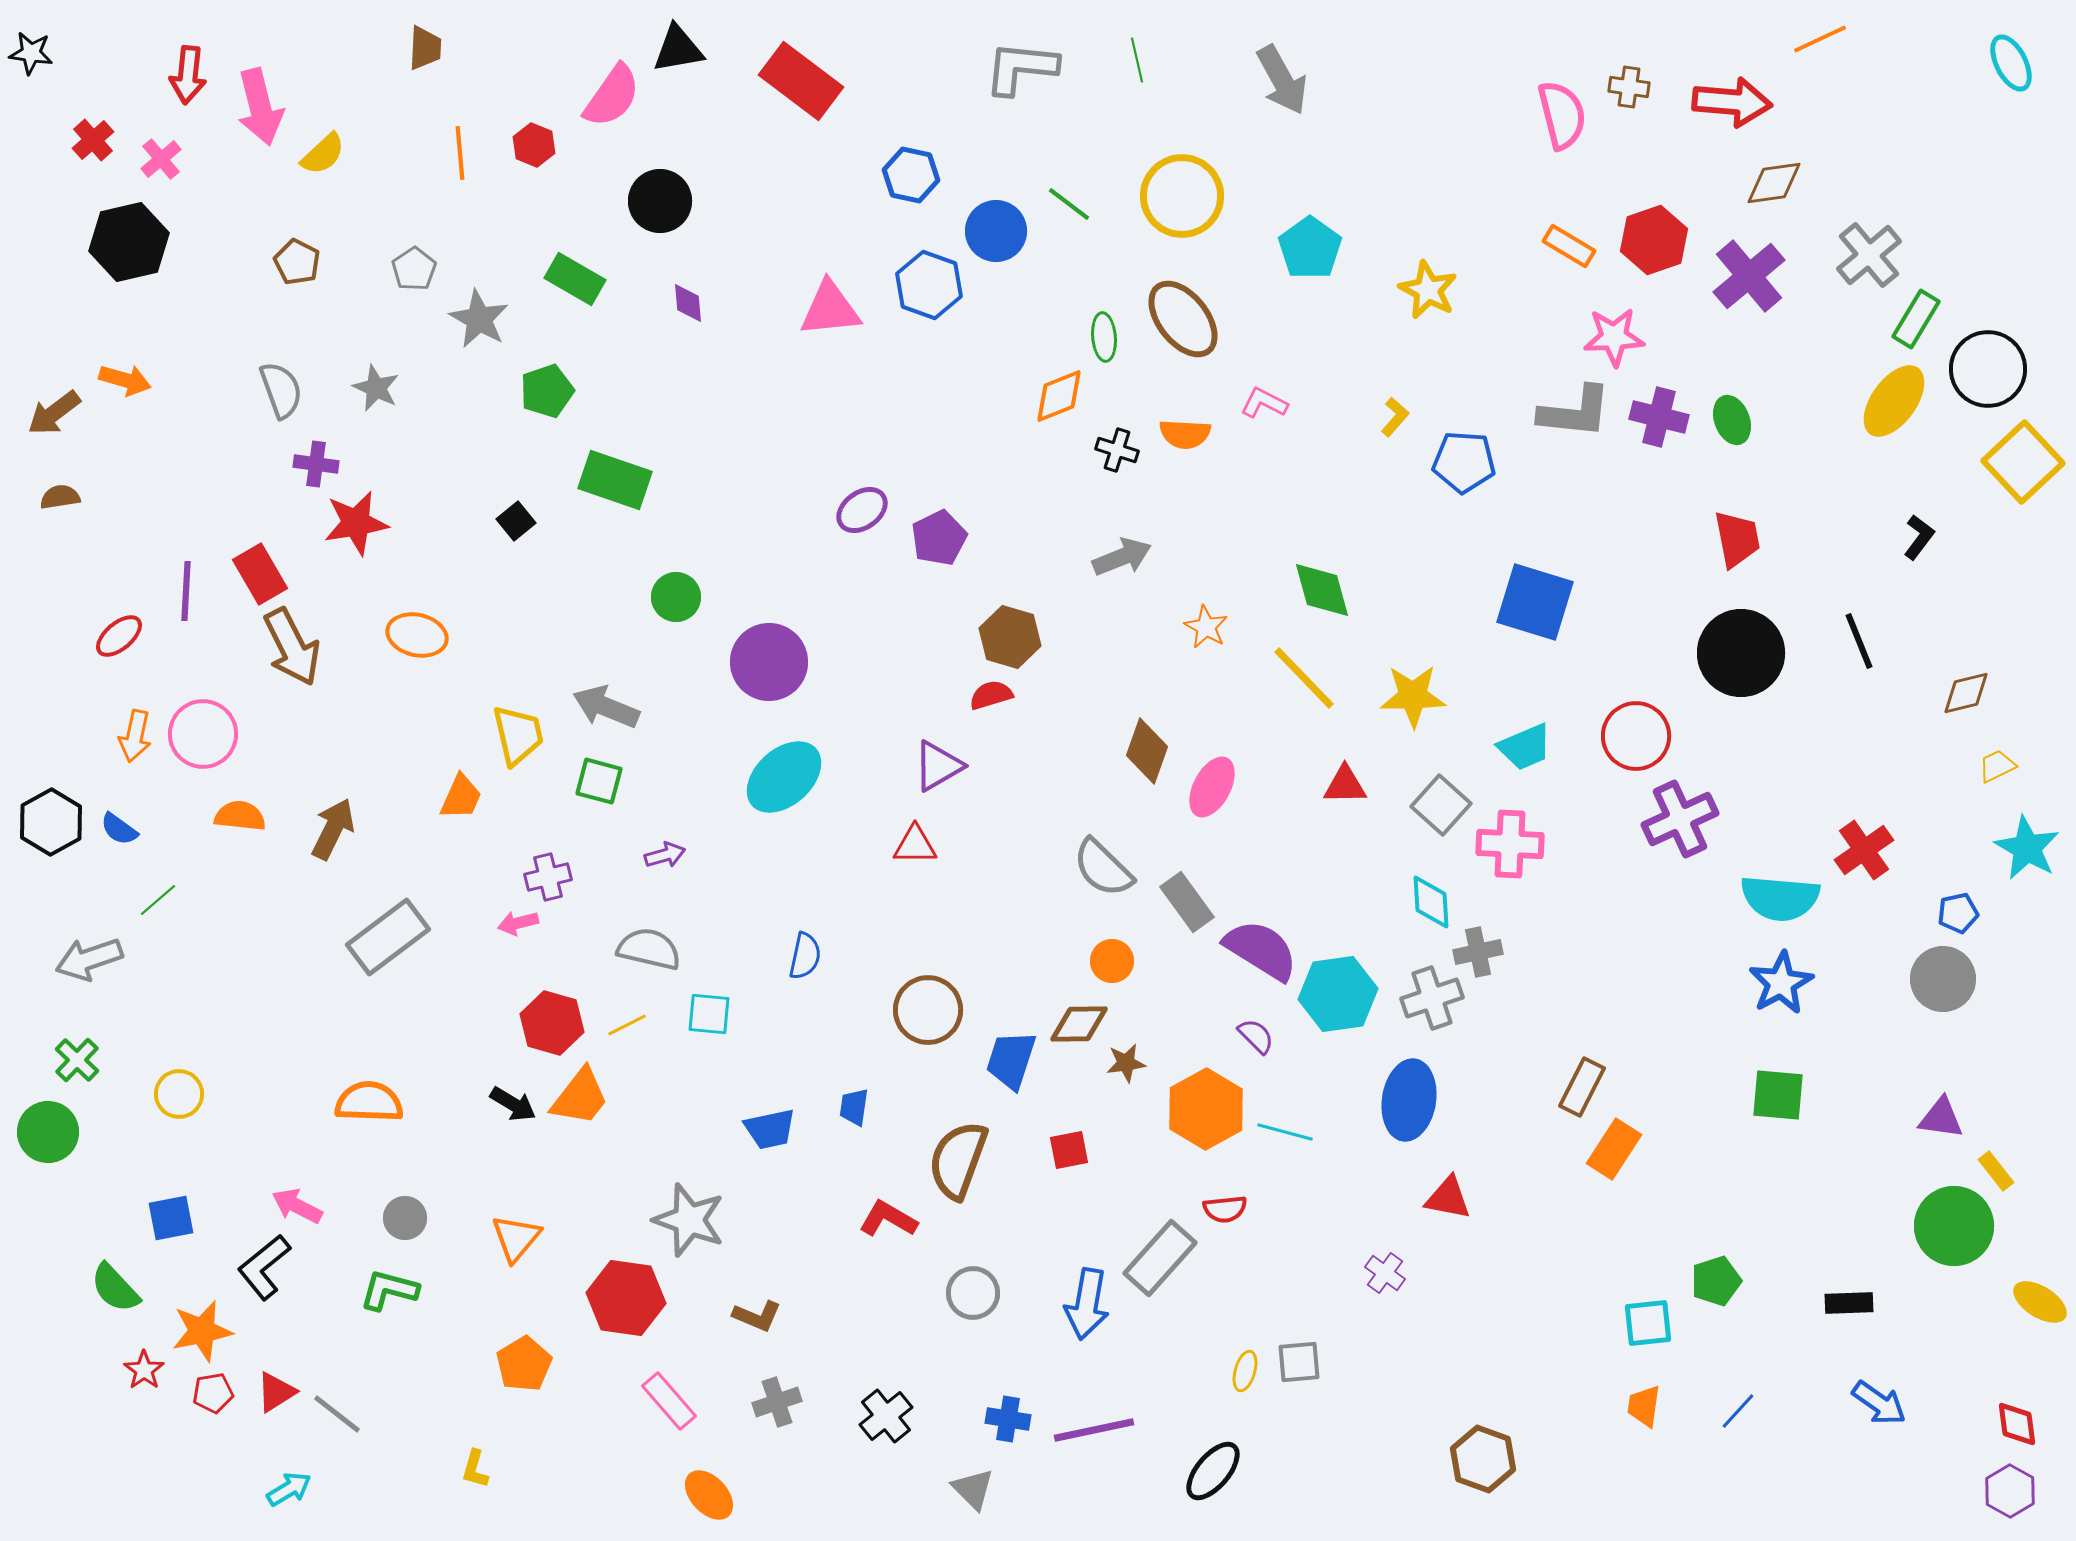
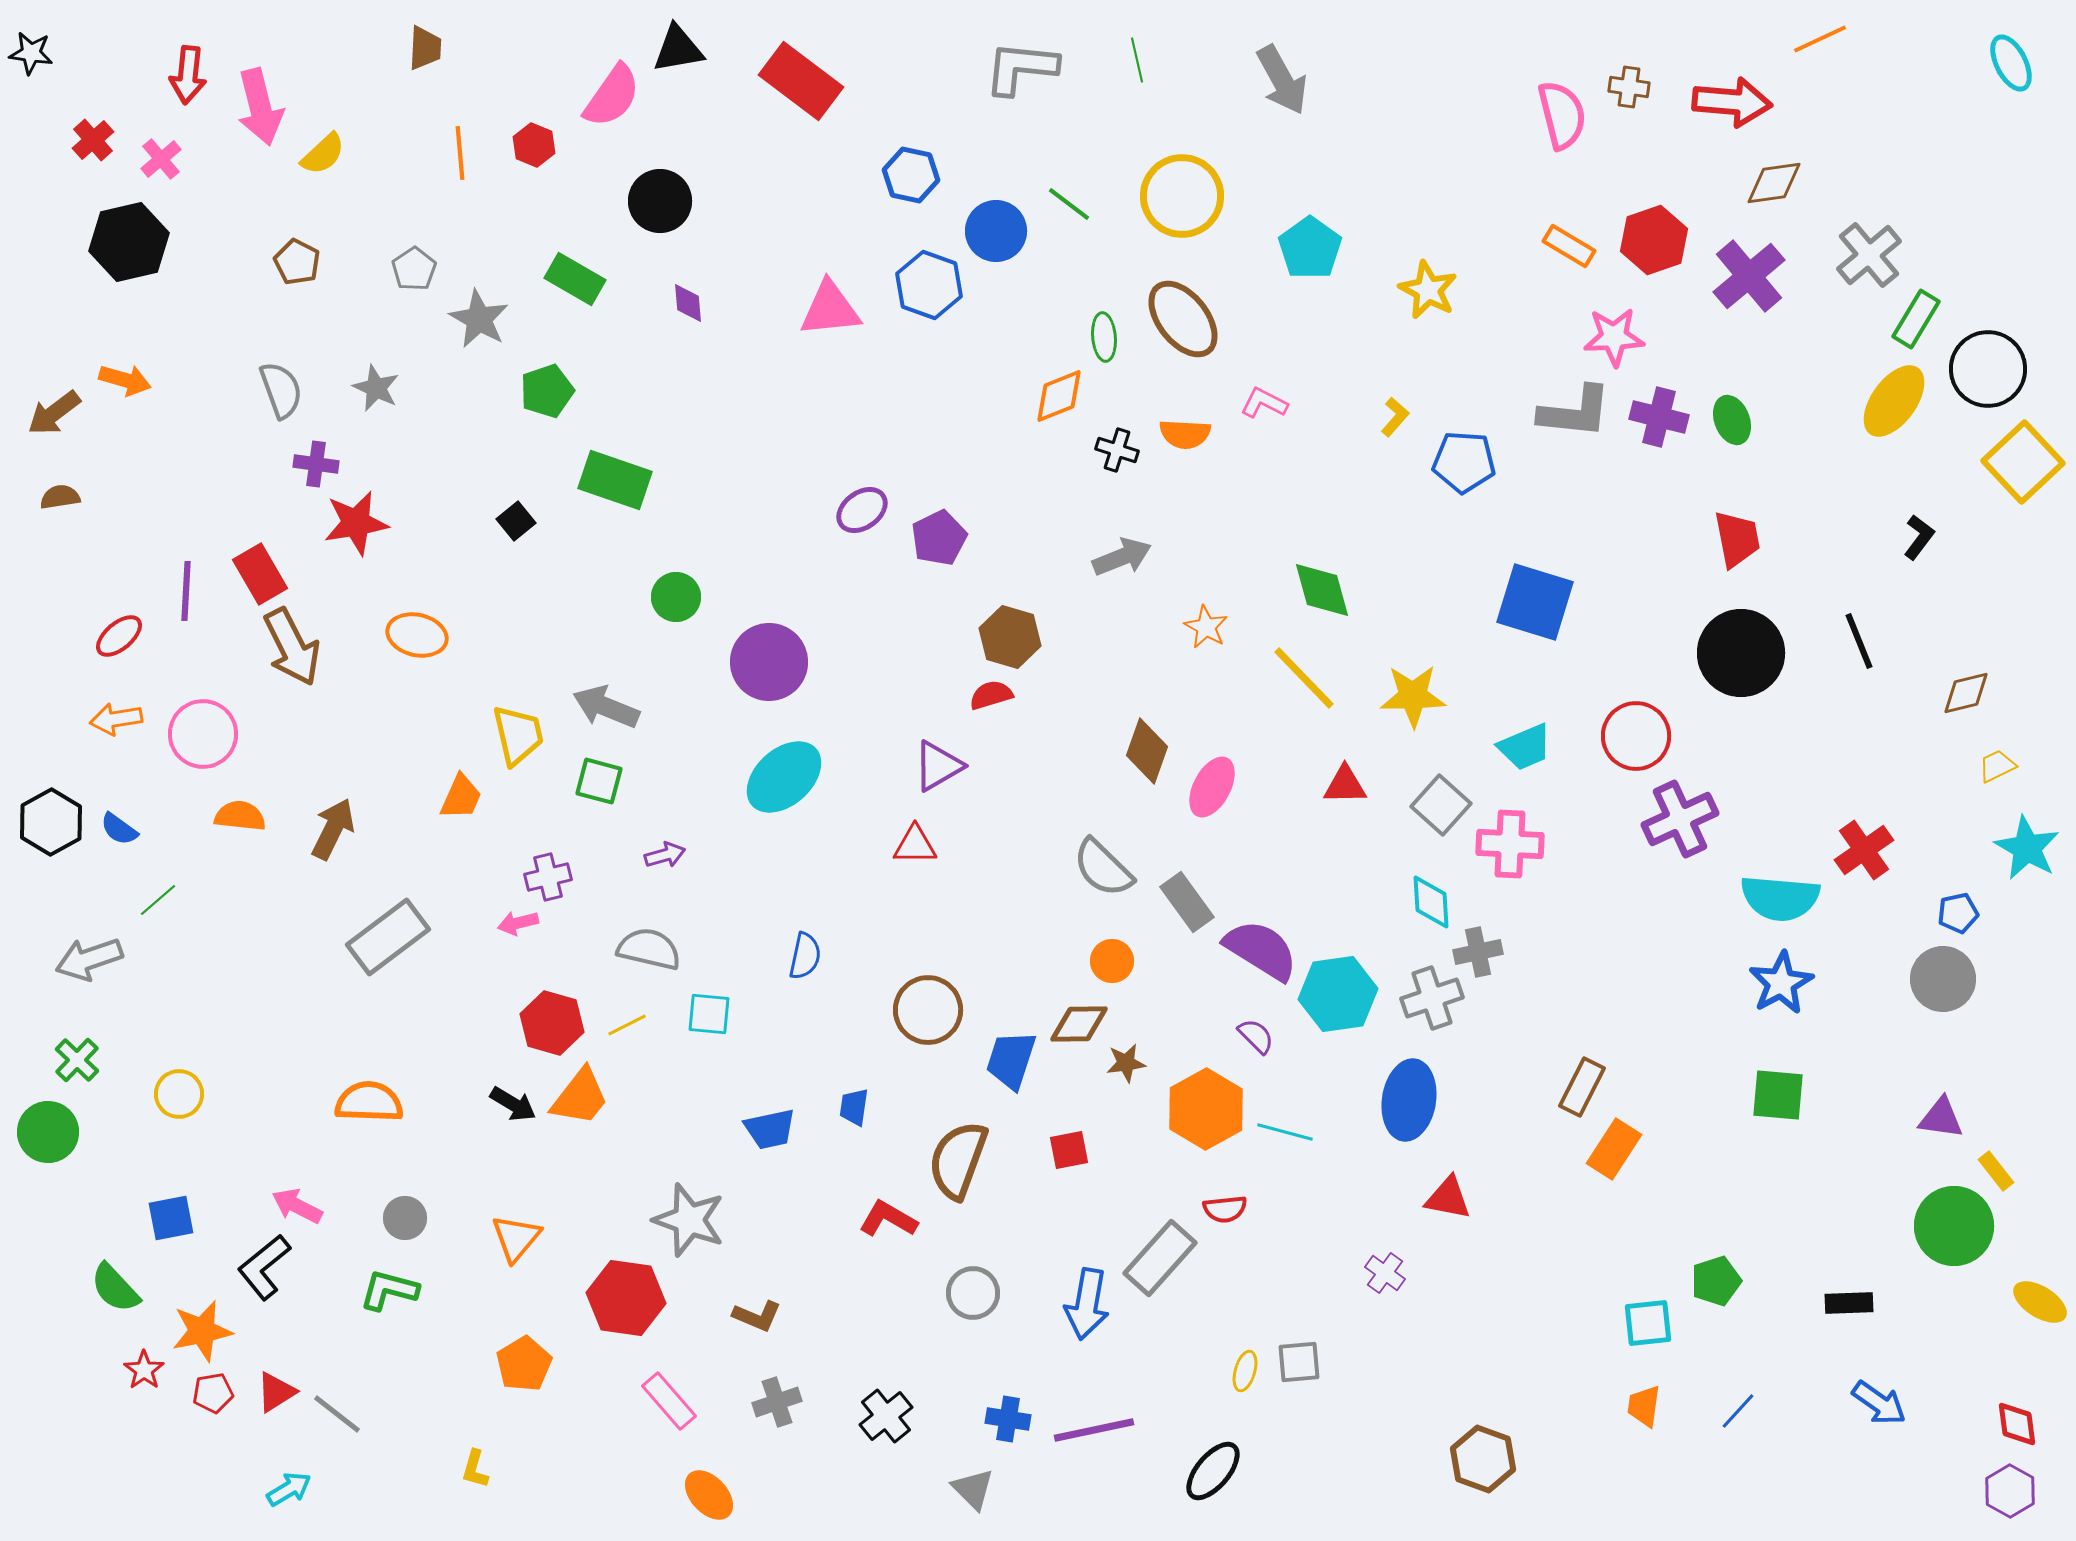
orange arrow at (135, 736): moved 19 px left, 17 px up; rotated 69 degrees clockwise
